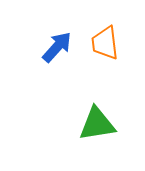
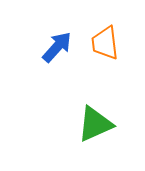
green triangle: moved 2 px left; rotated 15 degrees counterclockwise
